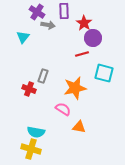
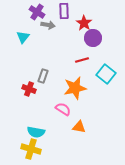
red line: moved 6 px down
cyan square: moved 2 px right, 1 px down; rotated 24 degrees clockwise
